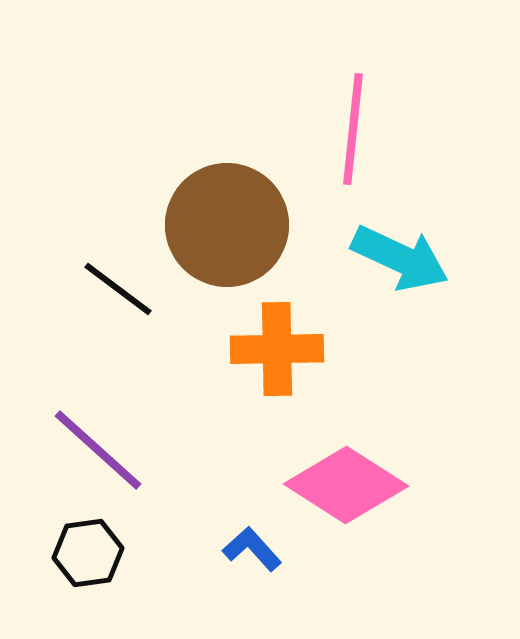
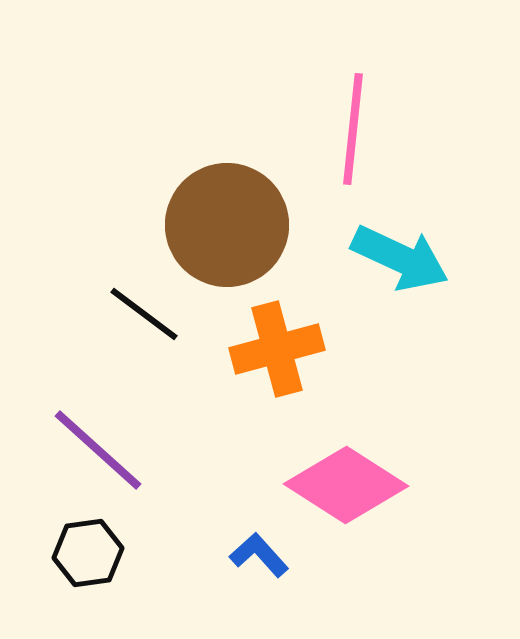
black line: moved 26 px right, 25 px down
orange cross: rotated 14 degrees counterclockwise
blue L-shape: moved 7 px right, 6 px down
